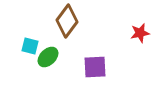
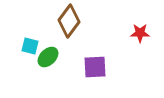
brown diamond: moved 2 px right
red star: rotated 12 degrees clockwise
